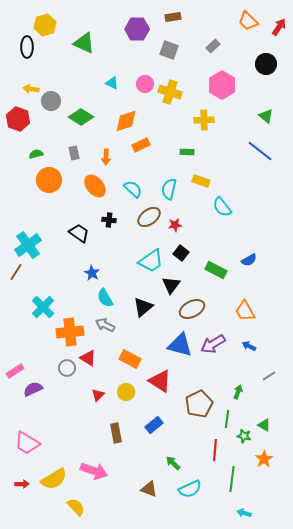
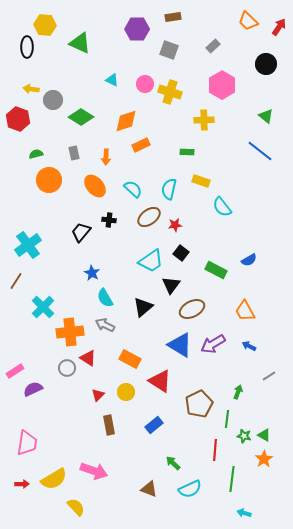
yellow hexagon at (45, 25): rotated 20 degrees clockwise
green triangle at (84, 43): moved 4 px left
cyan triangle at (112, 83): moved 3 px up
gray circle at (51, 101): moved 2 px right, 1 px up
black trapezoid at (79, 233): moved 2 px right, 1 px up; rotated 85 degrees counterclockwise
brown line at (16, 272): moved 9 px down
blue triangle at (180, 345): rotated 16 degrees clockwise
green triangle at (264, 425): moved 10 px down
brown rectangle at (116, 433): moved 7 px left, 8 px up
pink trapezoid at (27, 443): rotated 112 degrees counterclockwise
